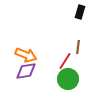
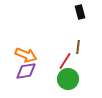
black rectangle: rotated 32 degrees counterclockwise
